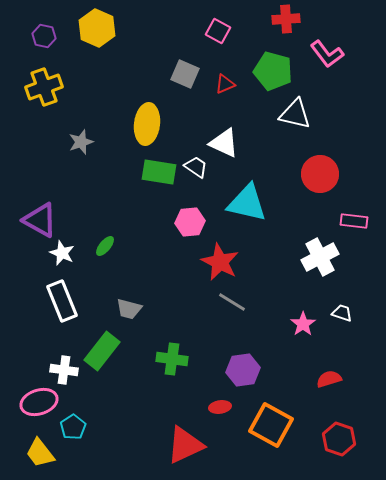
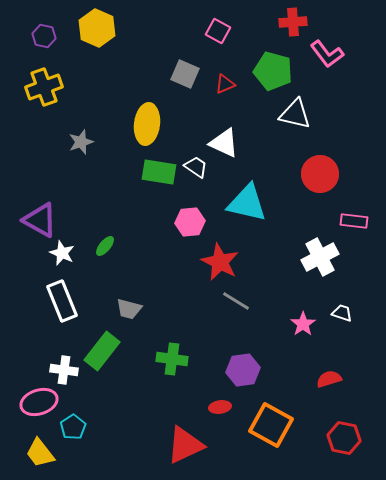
red cross at (286, 19): moved 7 px right, 3 px down
gray line at (232, 302): moved 4 px right, 1 px up
red hexagon at (339, 439): moved 5 px right, 1 px up; rotated 8 degrees counterclockwise
